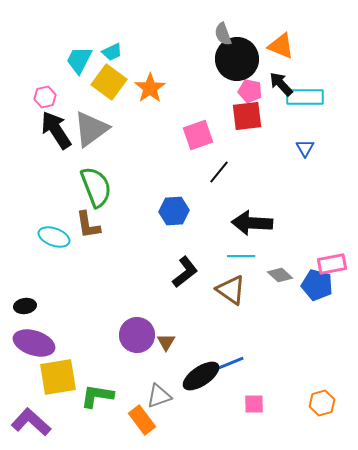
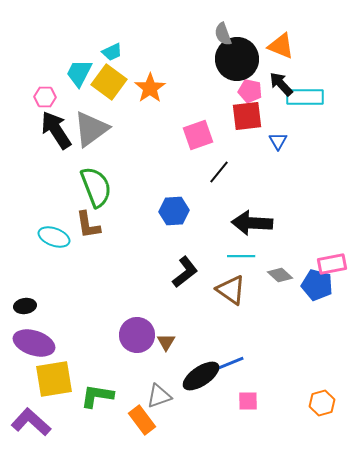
cyan trapezoid at (79, 60): moved 13 px down
pink hexagon at (45, 97): rotated 15 degrees clockwise
blue triangle at (305, 148): moved 27 px left, 7 px up
yellow square at (58, 377): moved 4 px left, 2 px down
pink square at (254, 404): moved 6 px left, 3 px up
